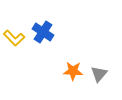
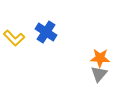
blue cross: moved 3 px right
orange star: moved 27 px right, 13 px up
